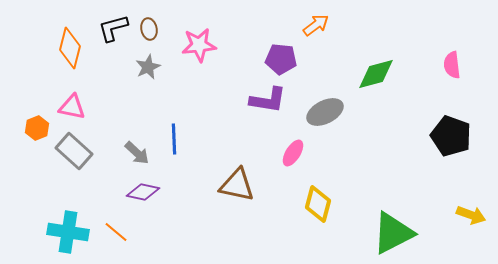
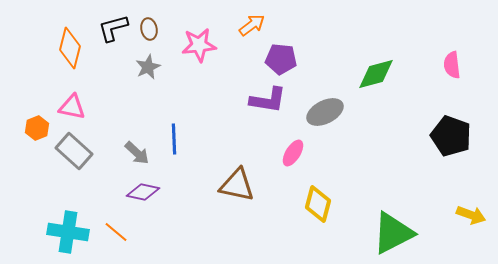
orange arrow: moved 64 px left
